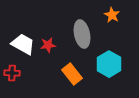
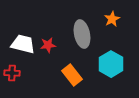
orange star: moved 4 px down; rotated 14 degrees clockwise
white trapezoid: rotated 15 degrees counterclockwise
cyan hexagon: moved 2 px right
orange rectangle: moved 1 px down
